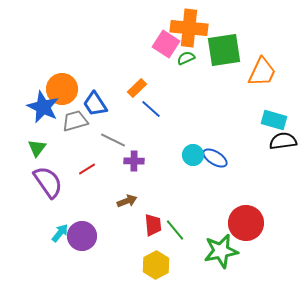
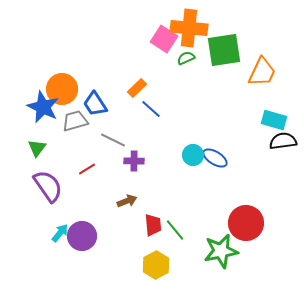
pink square: moved 2 px left, 5 px up
purple semicircle: moved 4 px down
